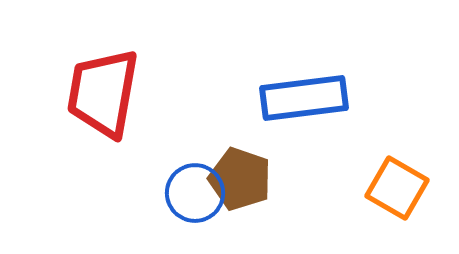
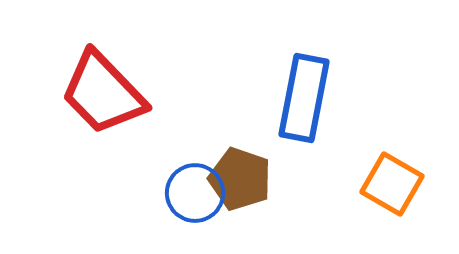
red trapezoid: rotated 54 degrees counterclockwise
blue rectangle: rotated 72 degrees counterclockwise
orange square: moved 5 px left, 4 px up
